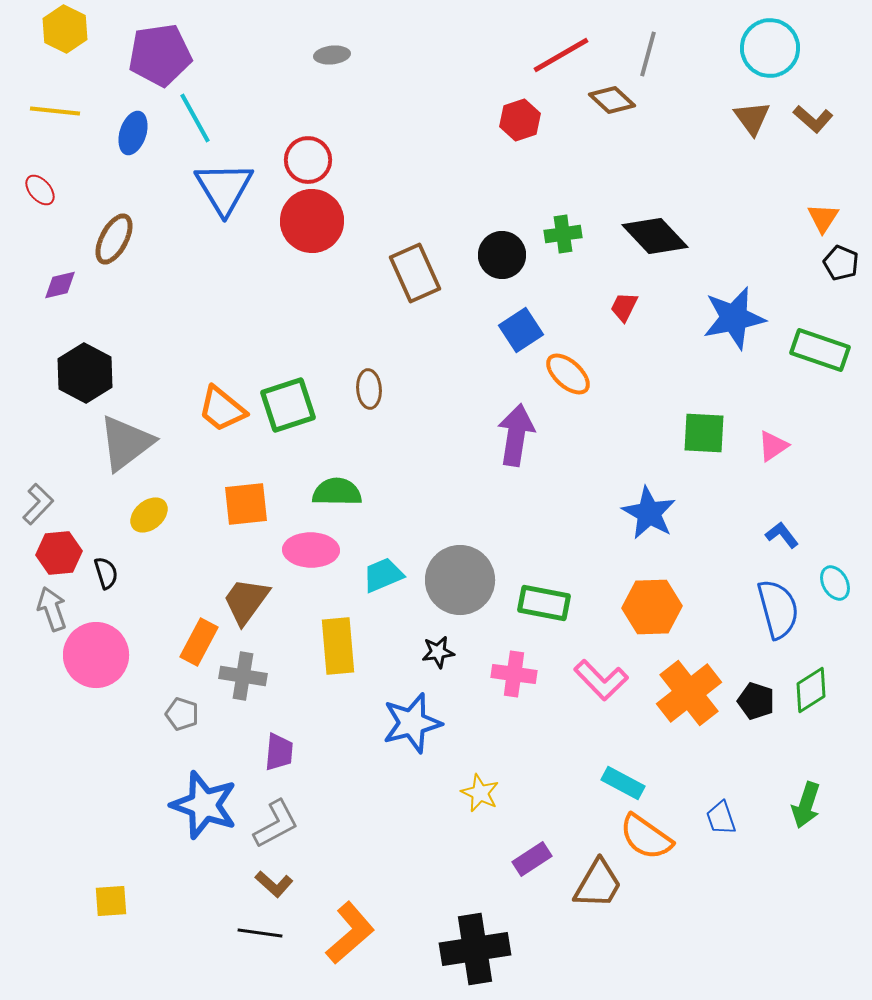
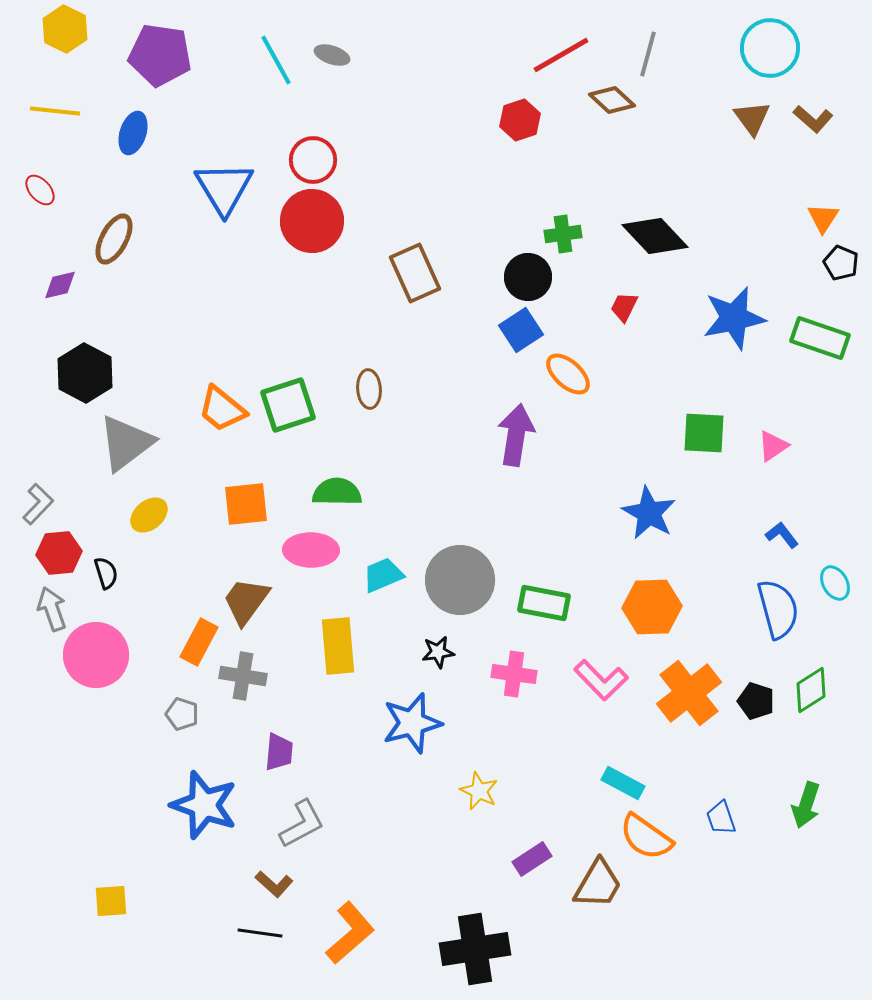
purple pentagon at (160, 55): rotated 16 degrees clockwise
gray ellipse at (332, 55): rotated 24 degrees clockwise
cyan line at (195, 118): moved 81 px right, 58 px up
red circle at (308, 160): moved 5 px right
black circle at (502, 255): moved 26 px right, 22 px down
green rectangle at (820, 350): moved 12 px up
yellow star at (480, 793): moved 1 px left, 2 px up
gray L-shape at (276, 824): moved 26 px right
